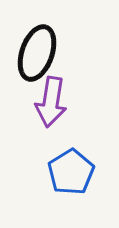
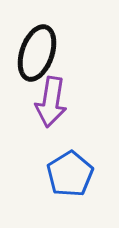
blue pentagon: moved 1 px left, 2 px down
